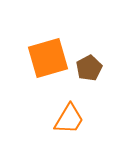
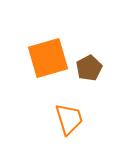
orange trapezoid: rotated 48 degrees counterclockwise
